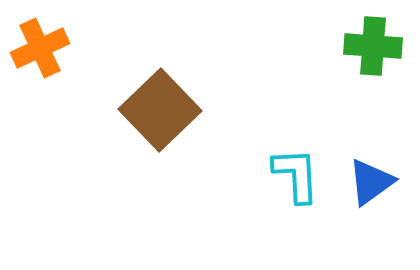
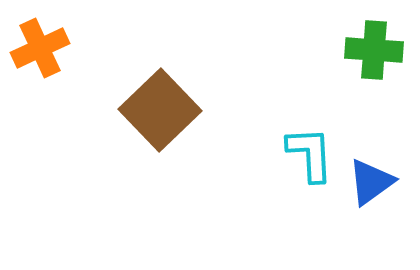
green cross: moved 1 px right, 4 px down
cyan L-shape: moved 14 px right, 21 px up
